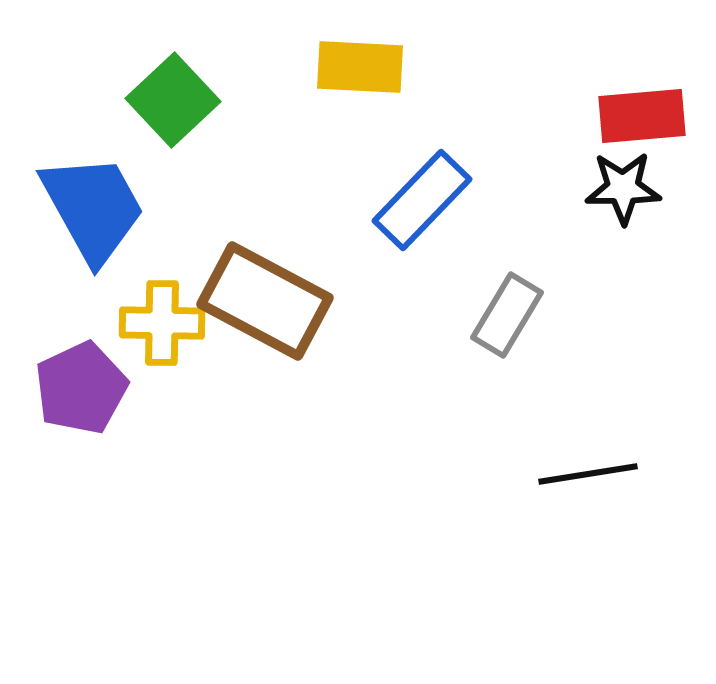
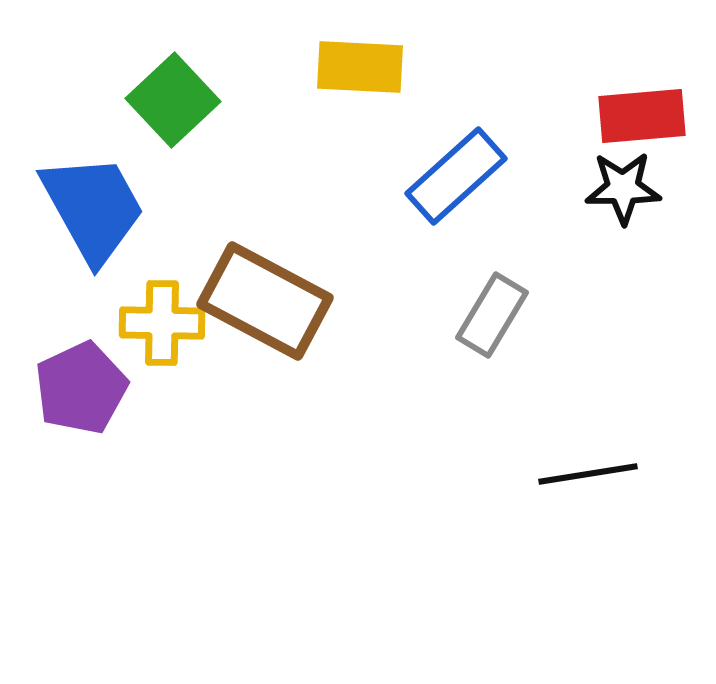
blue rectangle: moved 34 px right, 24 px up; rotated 4 degrees clockwise
gray rectangle: moved 15 px left
